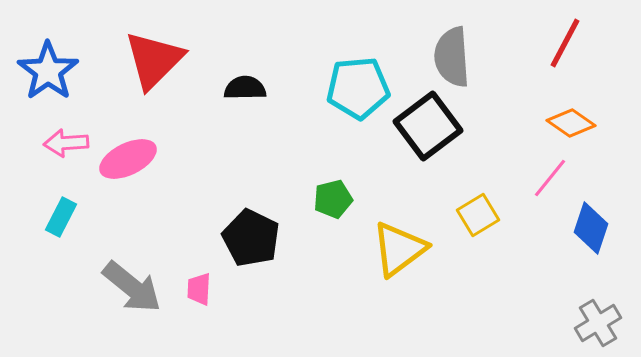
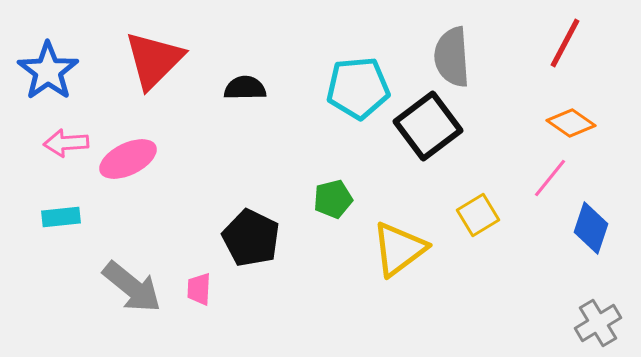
cyan rectangle: rotated 57 degrees clockwise
